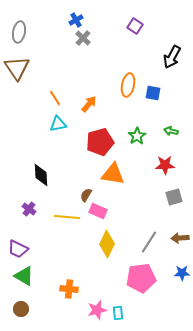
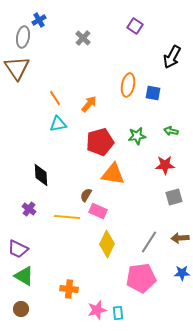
blue cross: moved 37 px left
gray ellipse: moved 4 px right, 5 px down
green star: rotated 24 degrees clockwise
